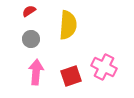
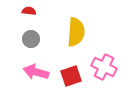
red semicircle: rotated 40 degrees clockwise
yellow semicircle: moved 8 px right, 7 px down
pink arrow: rotated 80 degrees counterclockwise
